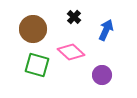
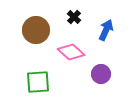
brown circle: moved 3 px right, 1 px down
green square: moved 1 px right, 17 px down; rotated 20 degrees counterclockwise
purple circle: moved 1 px left, 1 px up
